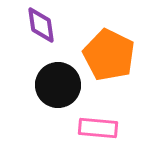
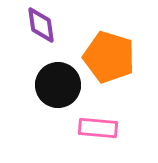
orange pentagon: moved 2 px down; rotated 9 degrees counterclockwise
